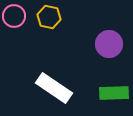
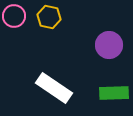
purple circle: moved 1 px down
